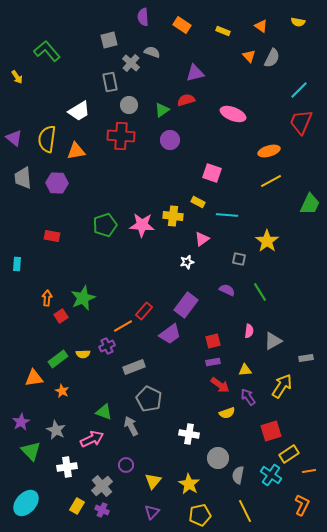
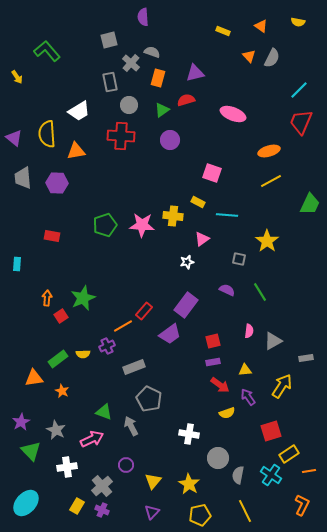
orange rectangle at (182, 25): moved 24 px left, 53 px down; rotated 72 degrees clockwise
yellow semicircle at (47, 139): moved 5 px up; rotated 12 degrees counterclockwise
